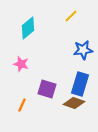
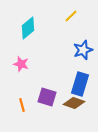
blue star: rotated 12 degrees counterclockwise
purple square: moved 8 px down
orange line: rotated 40 degrees counterclockwise
